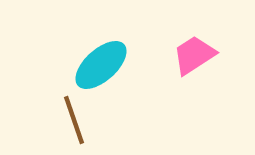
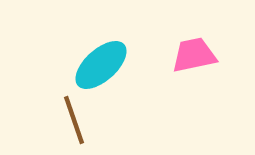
pink trapezoid: rotated 21 degrees clockwise
